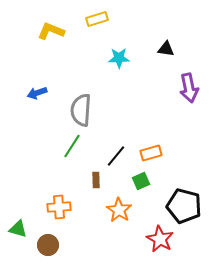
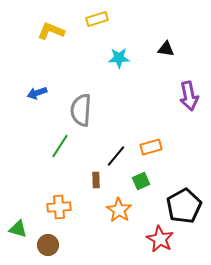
purple arrow: moved 8 px down
green line: moved 12 px left
orange rectangle: moved 6 px up
black pentagon: rotated 28 degrees clockwise
